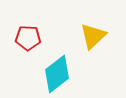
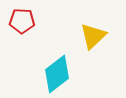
red pentagon: moved 6 px left, 17 px up
